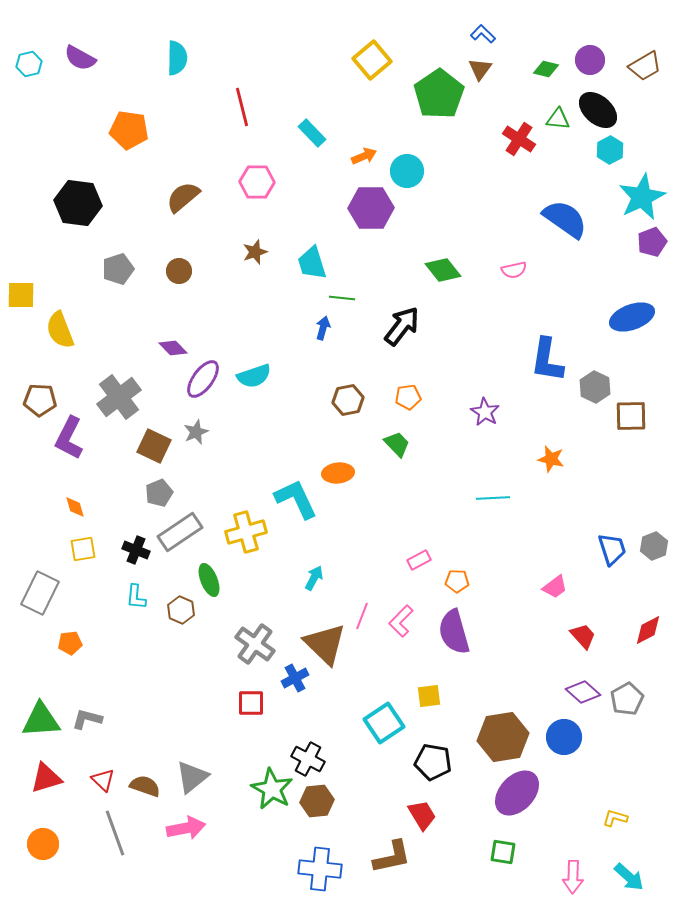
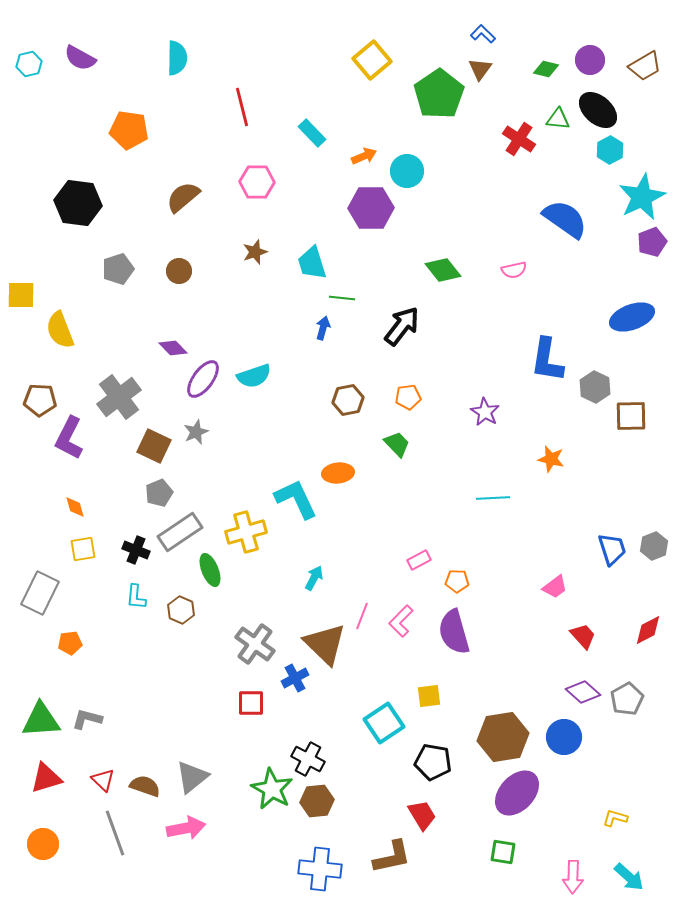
green ellipse at (209, 580): moved 1 px right, 10 px up
